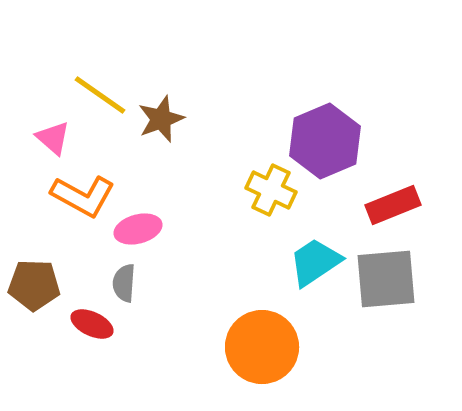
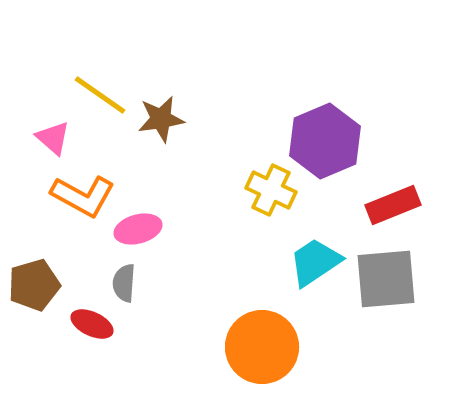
brown star: rotated 12 degrees clockwise
brown pentagon: rotated 18 degrees counterclockwise
